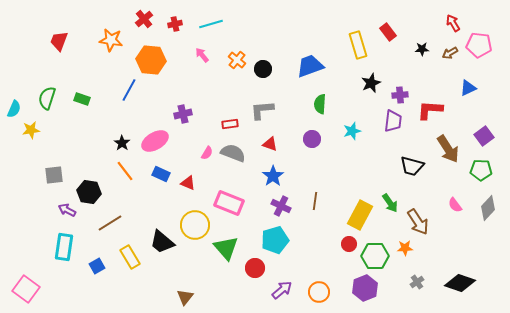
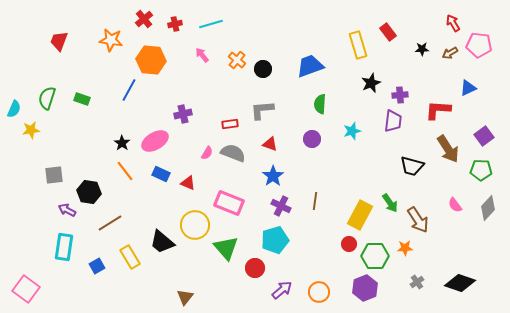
red L-shape at (430, 110): moved 8 px right
brown arrow at (418, 222): moved 2 px up
